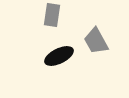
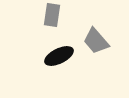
gray trapezoid: rotated 12 degrees counterclockwise
